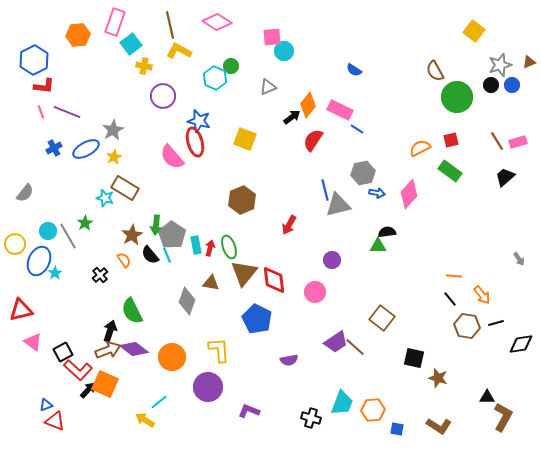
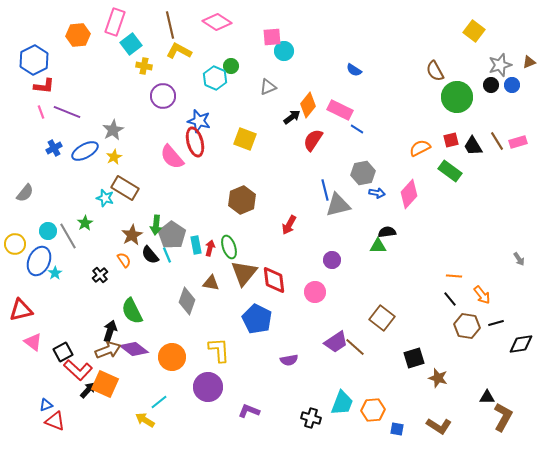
blue ellipse at (86, 149): moved 1 px left, 2 px down
black trapezoid at (505, 177): moved 32 px left, 31 px up; rotated 80 degrees counterclockwise
black square at (414, 358): rotated 30 degrees counterclockwise
